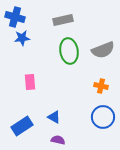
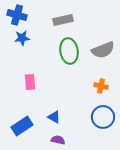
blue cross: moved 2 px right, 2 px up
